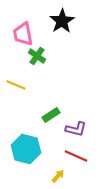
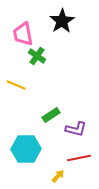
cyan hexagon: rotated 16 degrees counterclockwise
red line: moved 3 px right, 2 px down; rotated 35 degrees counterclockwise
